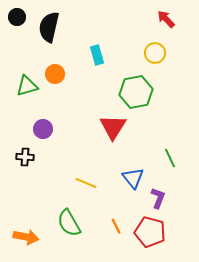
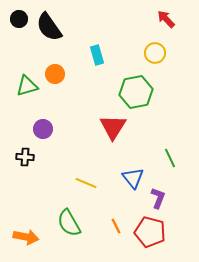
black circle: moved 2 px right, 2 px down
black semicircle: rotated 48 degrees counterclockwise
